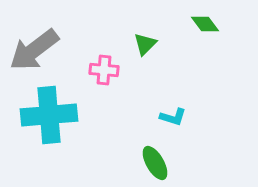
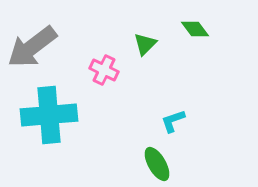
green diamond: moved 10 px left, 5 px down
gray arrow: moved 2 px left, 3 px up
pink cross: rotated 20 degrees clockwise
cyan L-shape: moved 4 px down; rotated 144 degrees clockwise
green ellipse: moved 2 px right, 1 px down
